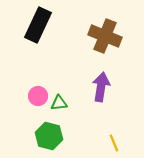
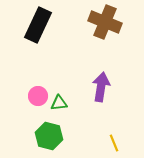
brown cross: moved 14 px up
